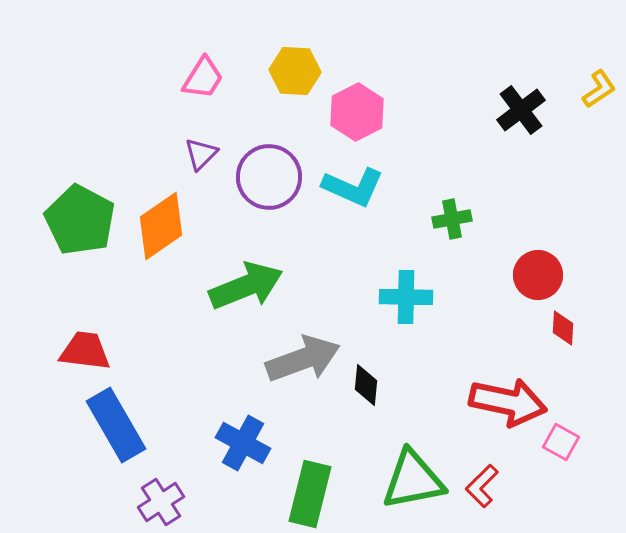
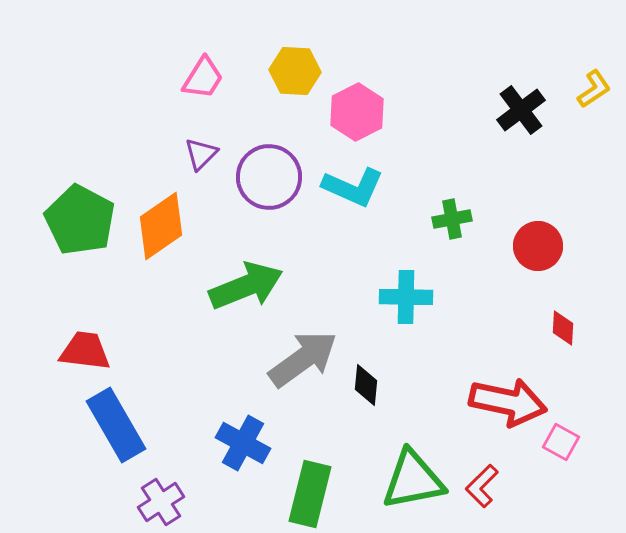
yellow L-shape: moved 5 px left
red circle: moved 29 px up
gray arrow: rotated 16 degrees counterclockwise
